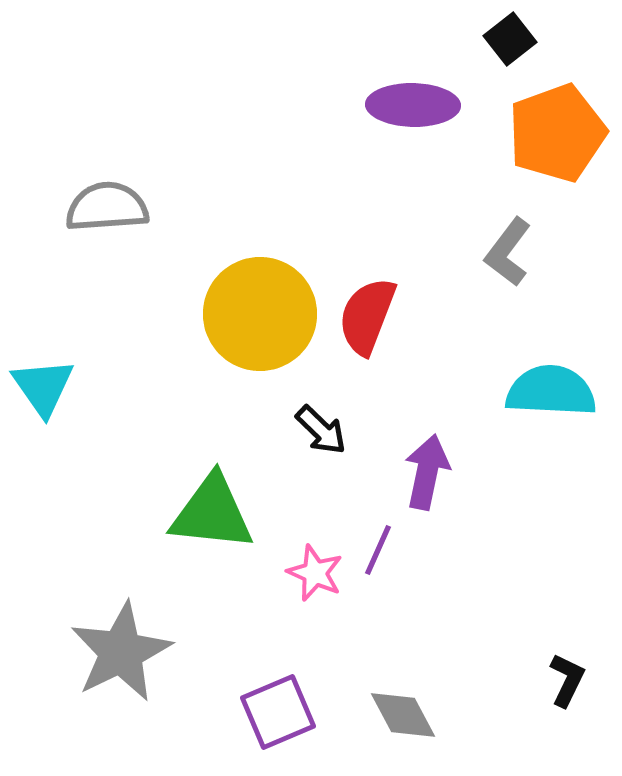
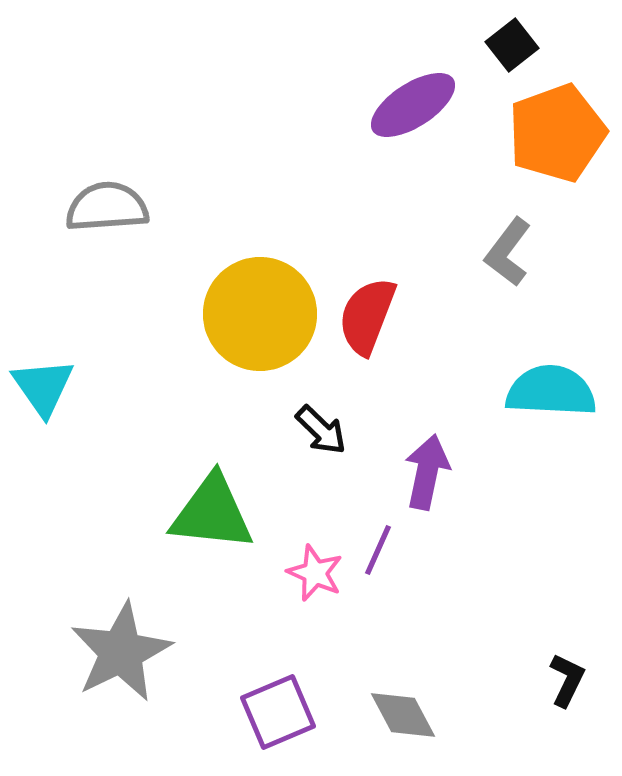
black square: moved 2 px right, 6 px down
purple ellipse: rotated 34 degrees counterclockwise
